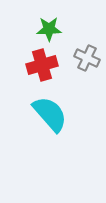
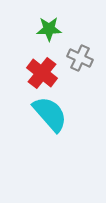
gray cross: moved 7 px left
red cross: moved 8 px down; rotated 36 degrees counterclockwise
